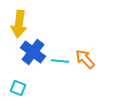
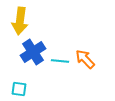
yellow arrow: moved 1 px right, 3 px up
blue cross: rotated 20 degrees clockwise
cyan square: moved 1 px right, 1 px down; rotated 14 degrees counterclockwise
